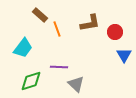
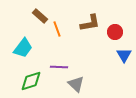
brown rectangle: moved 1 px down
